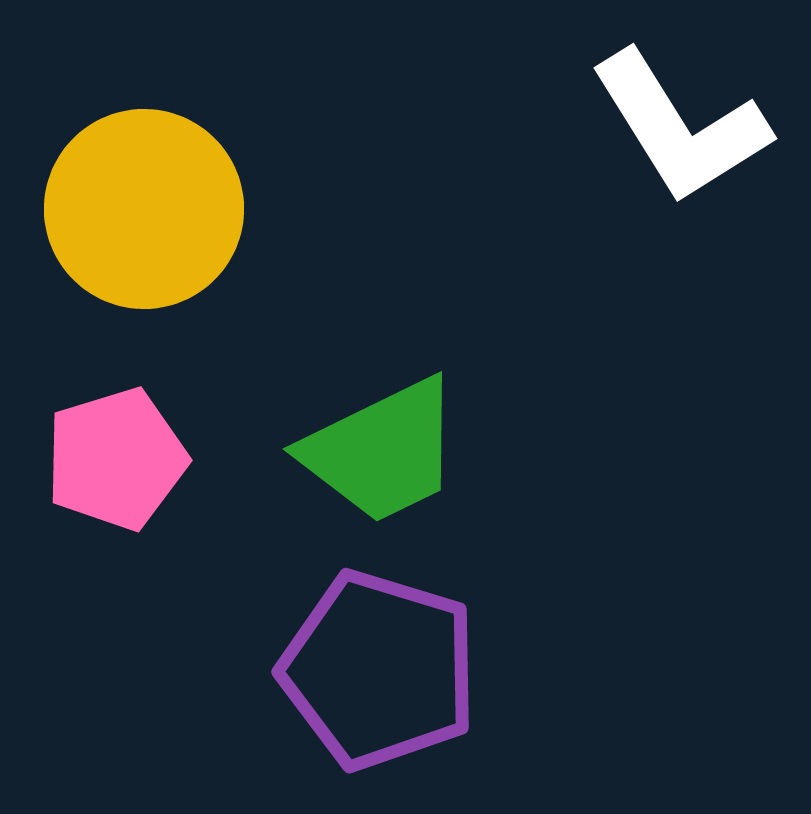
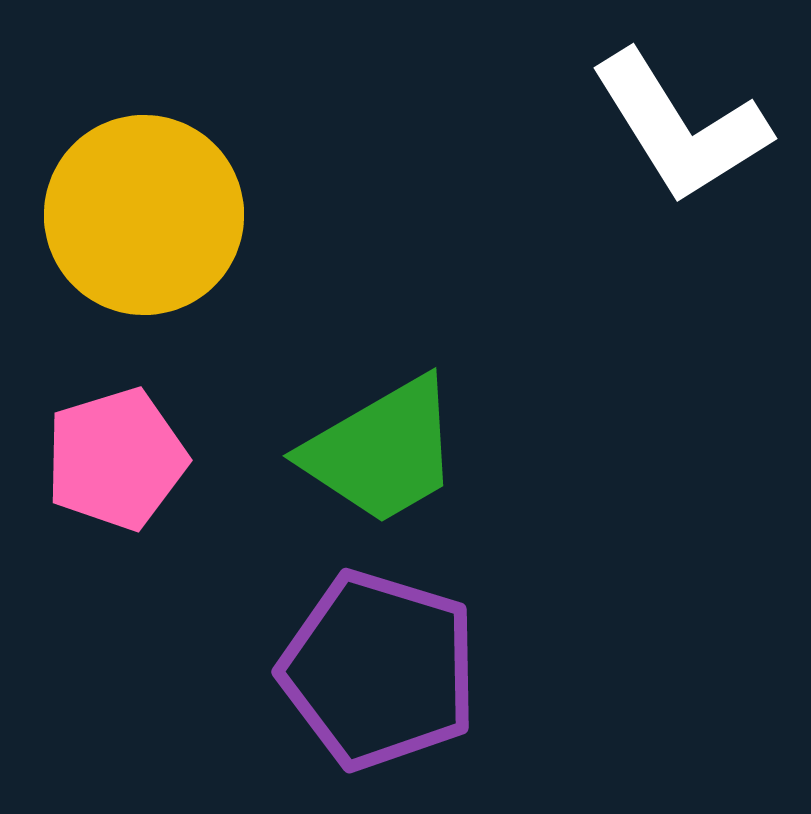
yellow circle: moved 6 px down
green trapezoid: rotated 4 degrees counterclockwise
